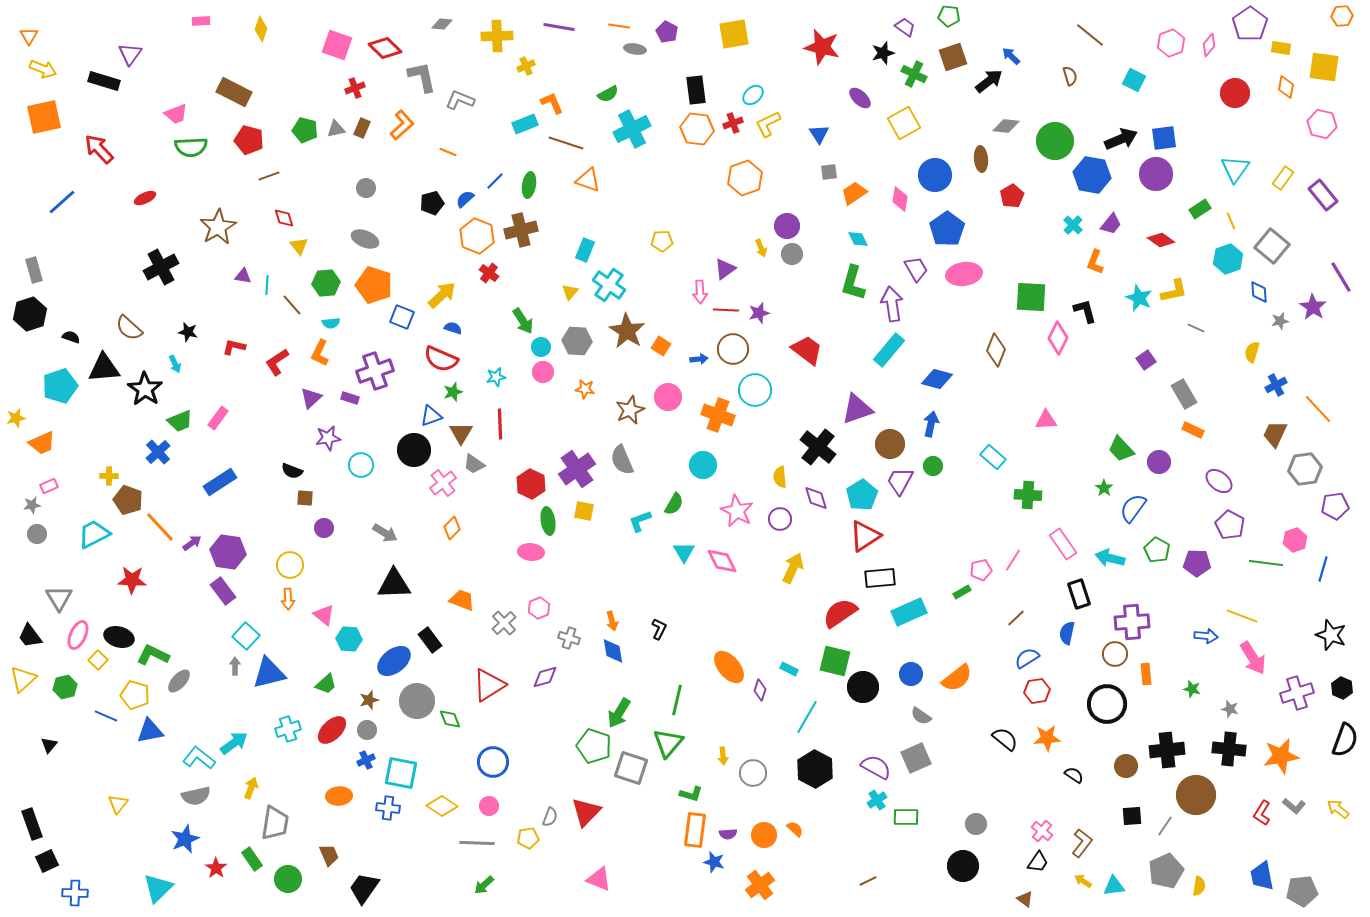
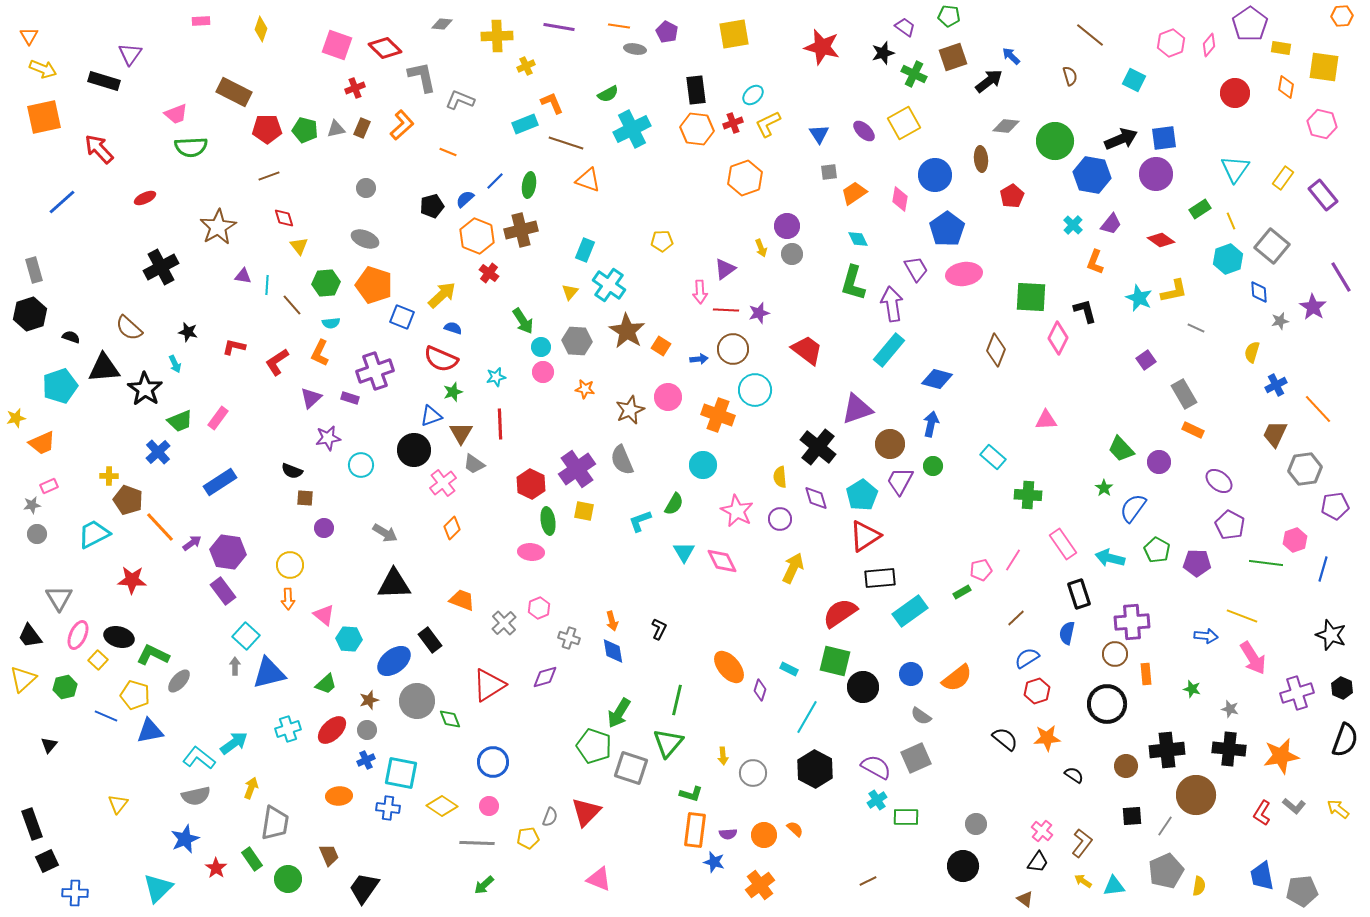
purple ellipse at (860, 98): moved 4 px right, 33 px down
red pentagon at (249, 140): moved 18 px right, 11 px up; rotated 16 degrees counterclockwise
black pentagon at (432, 203): moved 3 px down
cyan rectangle at (909, 612): moved 1 px right, 1 px up; rotated 12 degrees counterclockwise
red hexagon at (1037, 691): rotated 10 degrees counterclockwise
